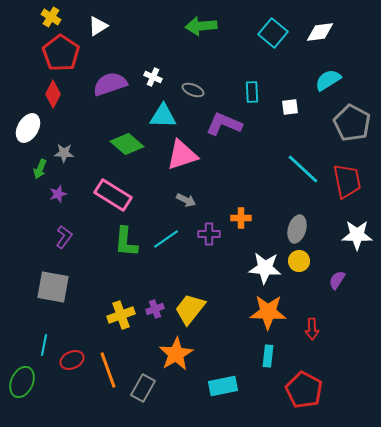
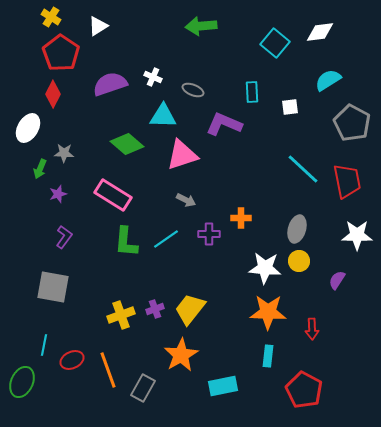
cyan square at (273, 33): moved 2 px right, 10 px down
orange star at (176, 354): moved 5 px right, 1 px down
